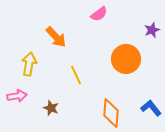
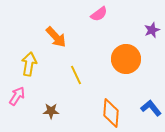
pink arrow: rotated 48 degrees counterclockwise
brown star: moved 3 px down; rotated 21 degrees counterclockwise
